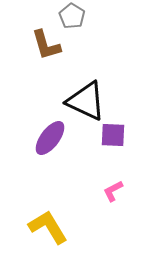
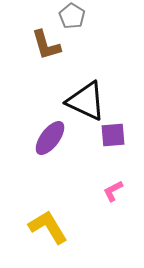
purple square: rotated 8 degrees counterclockwise
